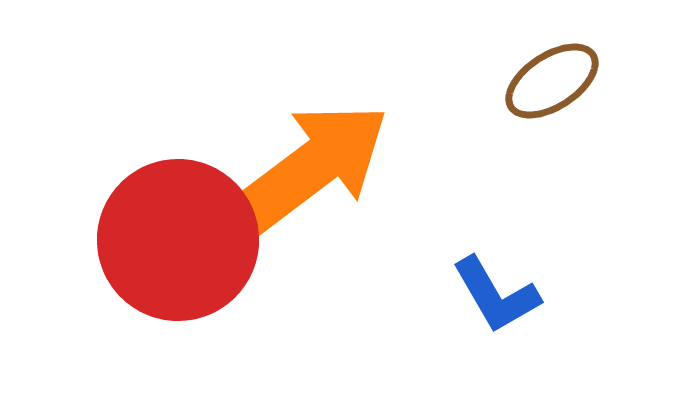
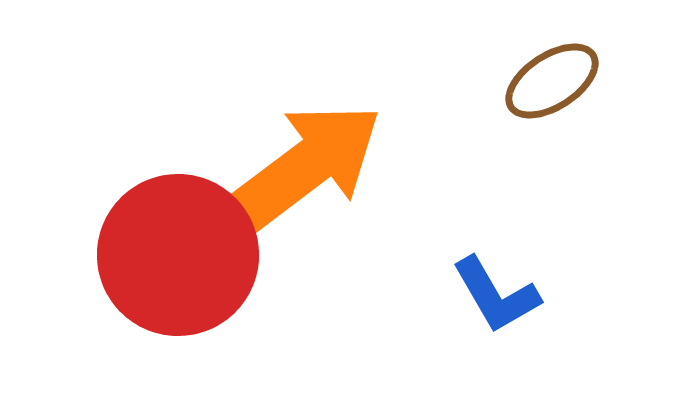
orange arrow: moved 7 px left
red circle: moved 15 px down
